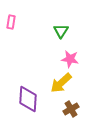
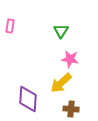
pink rectangle: moved 1 px left, 4 px down
brown cross: rotated 35 degrees clockwise
